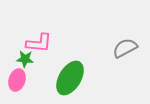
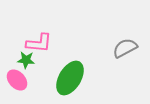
green star: moved 1 px right, 1 px down
pink ellipse: rotated 60 degrees counterclockwise
